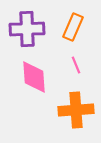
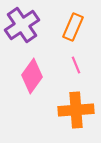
purple cross: moved 5 px left, 4 px up; rotated 32 degrees counterclockwise
pink diamond: moved 2 px left, 1 px up; rotated 40 degrees clockwise
